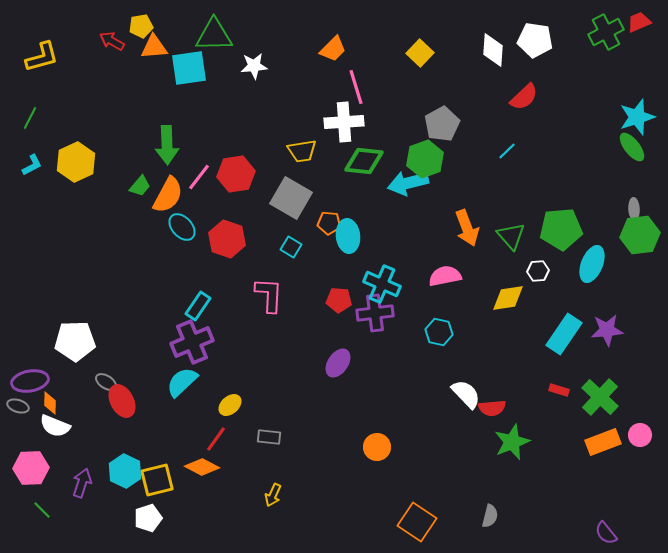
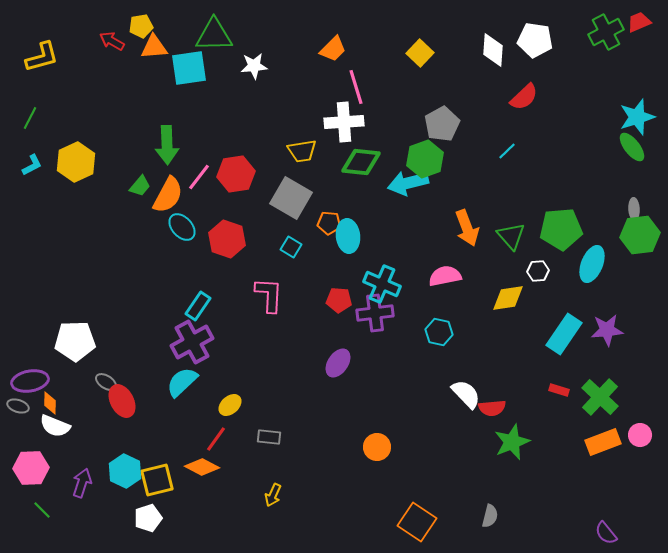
green diamond at (364, 161): moved 3 px left, 1 px down
purple cross at (192, 342): rotated 6 degrees counterclockwise
